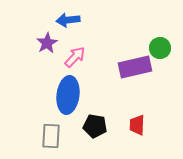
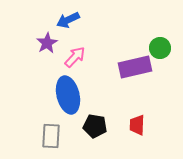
blue arrow: rotated 20 degrees counterclockwise
blue ellipse: rotated 21 degrees counterclockwise
